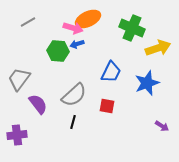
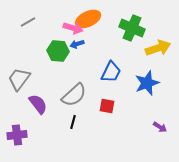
purple arrow: moved 2 px left, 1 px down
